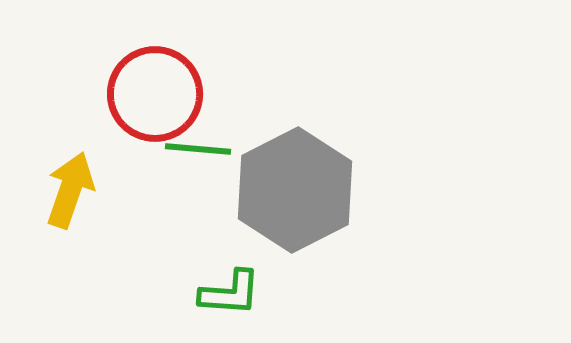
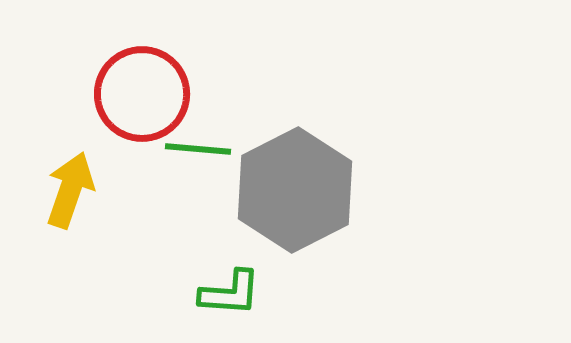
red circle: moved 13 px left
